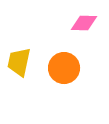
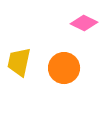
pink diamond: rotated 24 degrees clockwise
